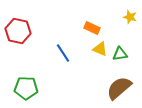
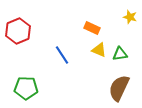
red hexagon: rotated 25 degrees clockwise
yellow triangle: moved 1 px left, 1 px down
blue line: moved 1 px left, 2 px down
brown semicircle: rotated 24 degrees counterclockwise
